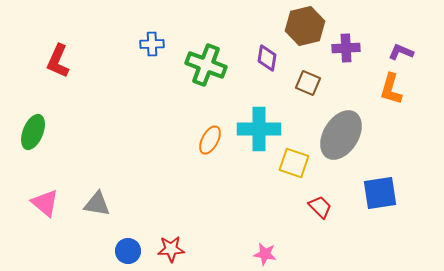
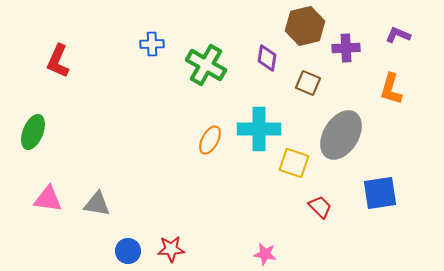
purple L-shape: moved 3 px left, 17 px up
green cross: rotated 9 degrees clockwise
pink triangle: moved 3 px right, 4 px up; rotated 32 degrees counterclockwise
